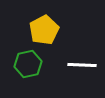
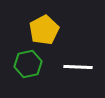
white line: moved 4 px left, 2 px down
